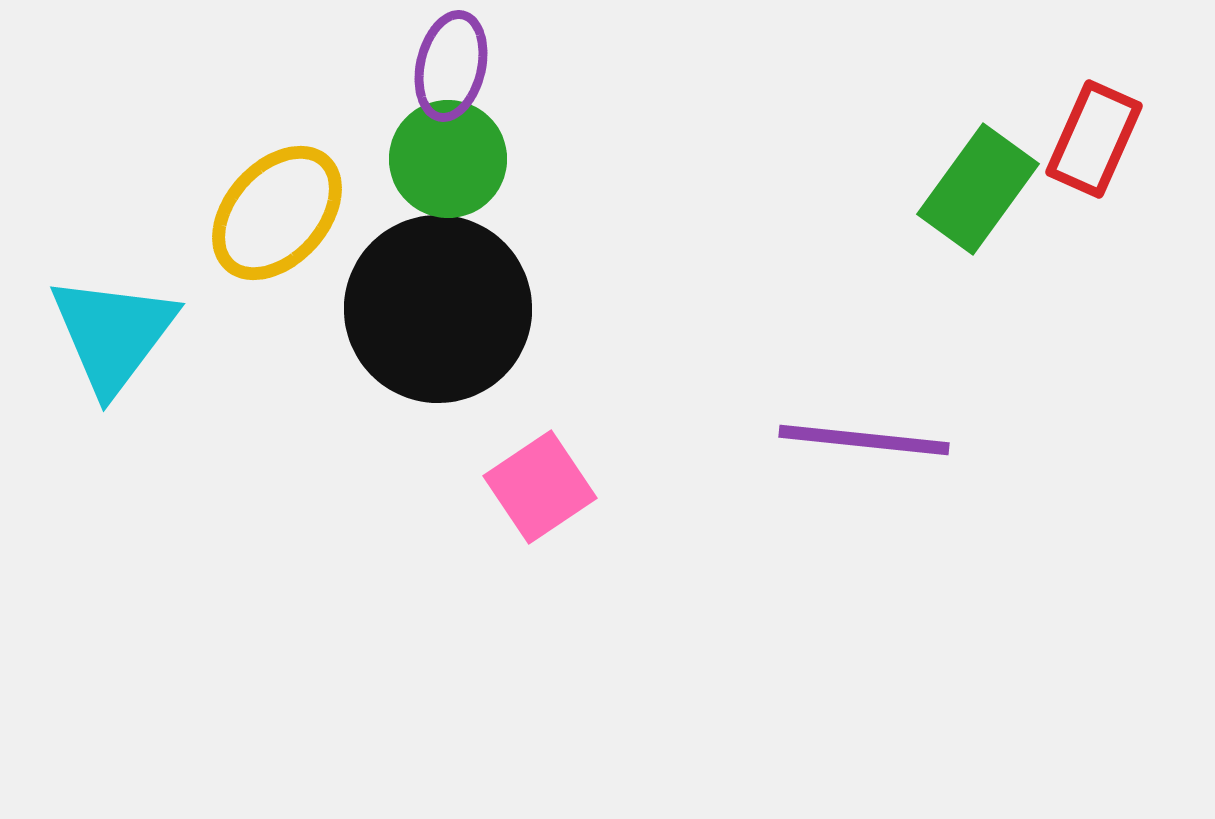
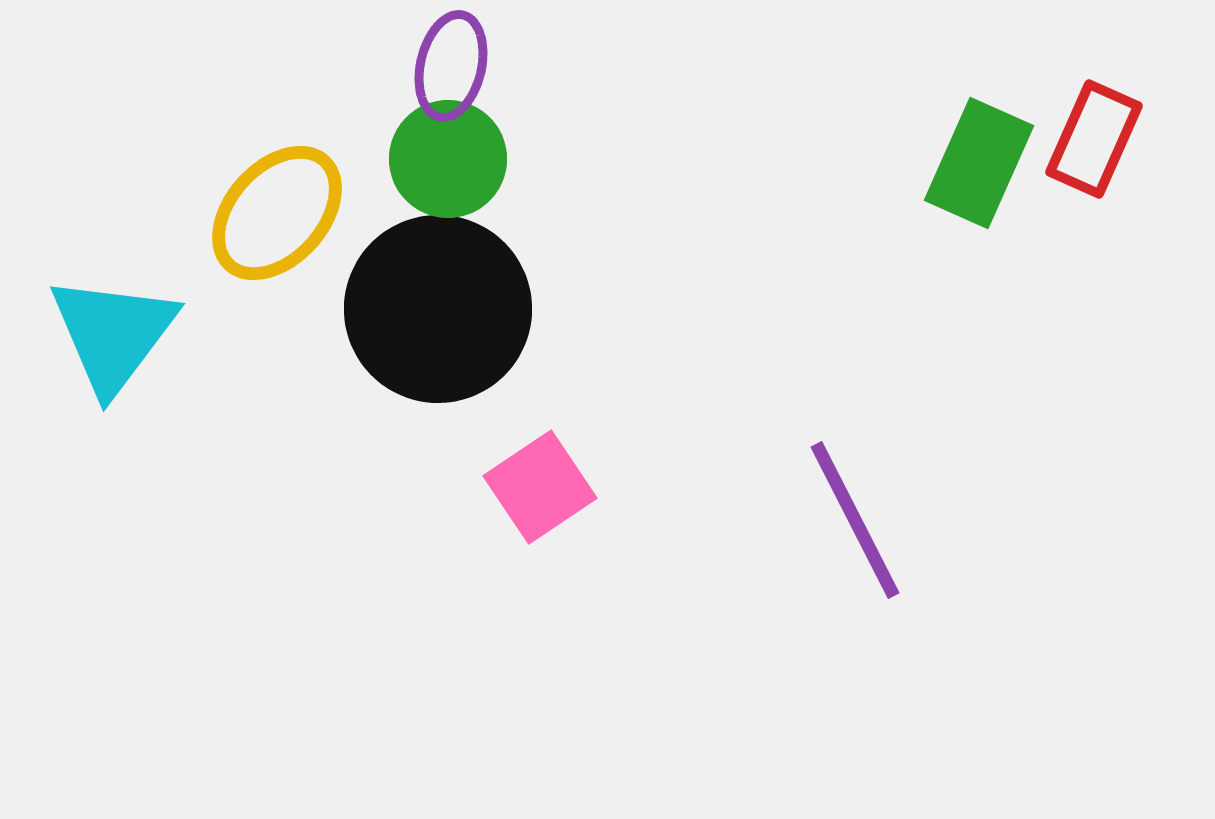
green rectangle: moved 1 px right, 26 px up; rotated 12 degrees counterclockwise
purple line: moved 9 px left, 80 px down; rotated 57 degrees clockwise
